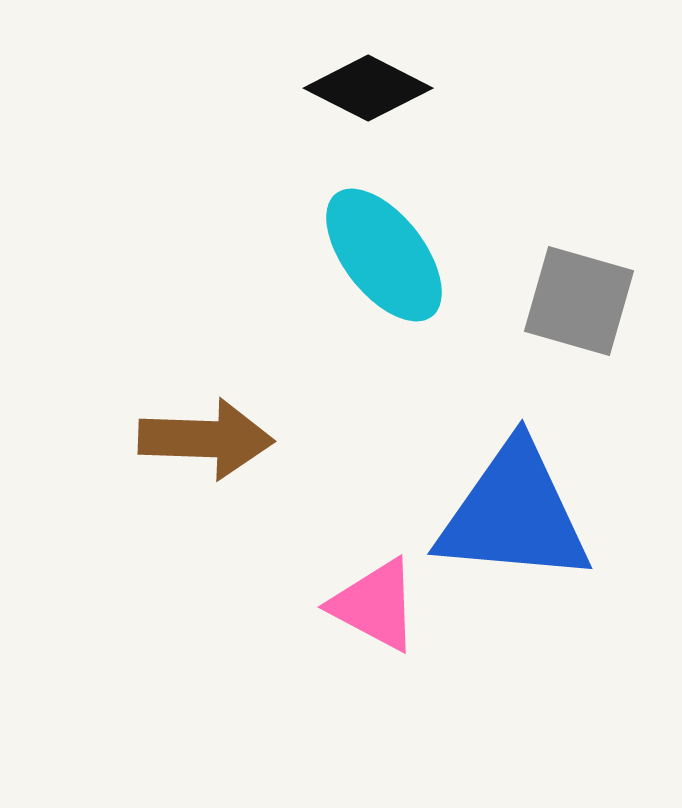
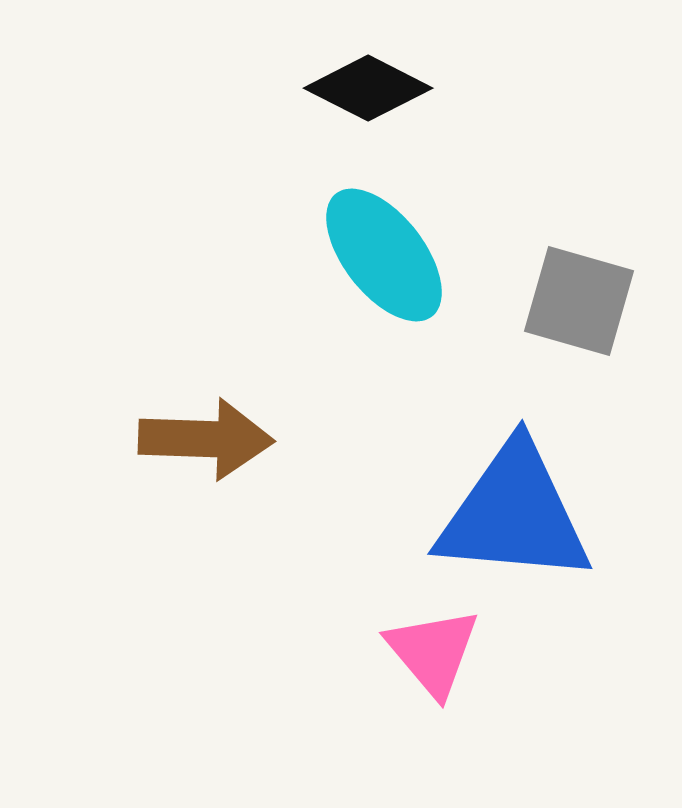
pink triangle: moved 58 px right, 47 px down; rotated 22 degrees clockwise
